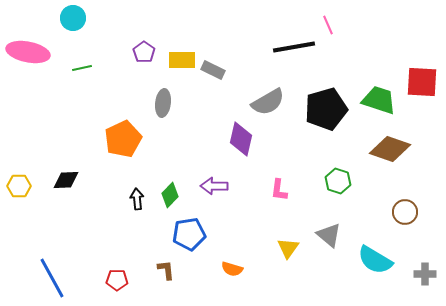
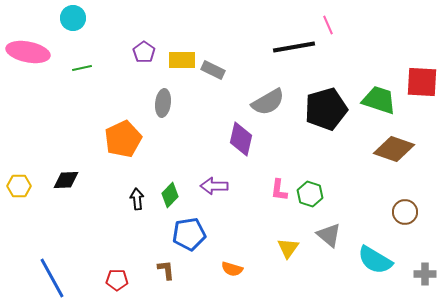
brown diamond: moved 4 px right
green hexagon: moved 28 px left, 13 px down
